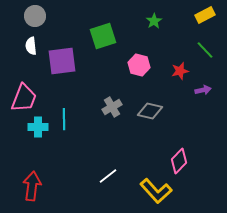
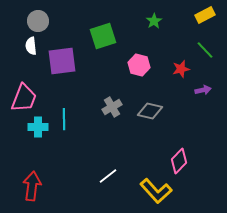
gray circle: moved 3 px right, 5 px down
red star: moved 1 px right, 2 px up
